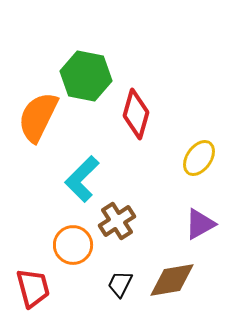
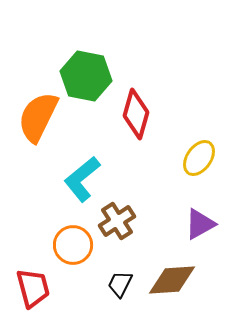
cyan L-shape: rotated 6 degrees clockwise
brown diamond: rotated 6 degrees clockwise
